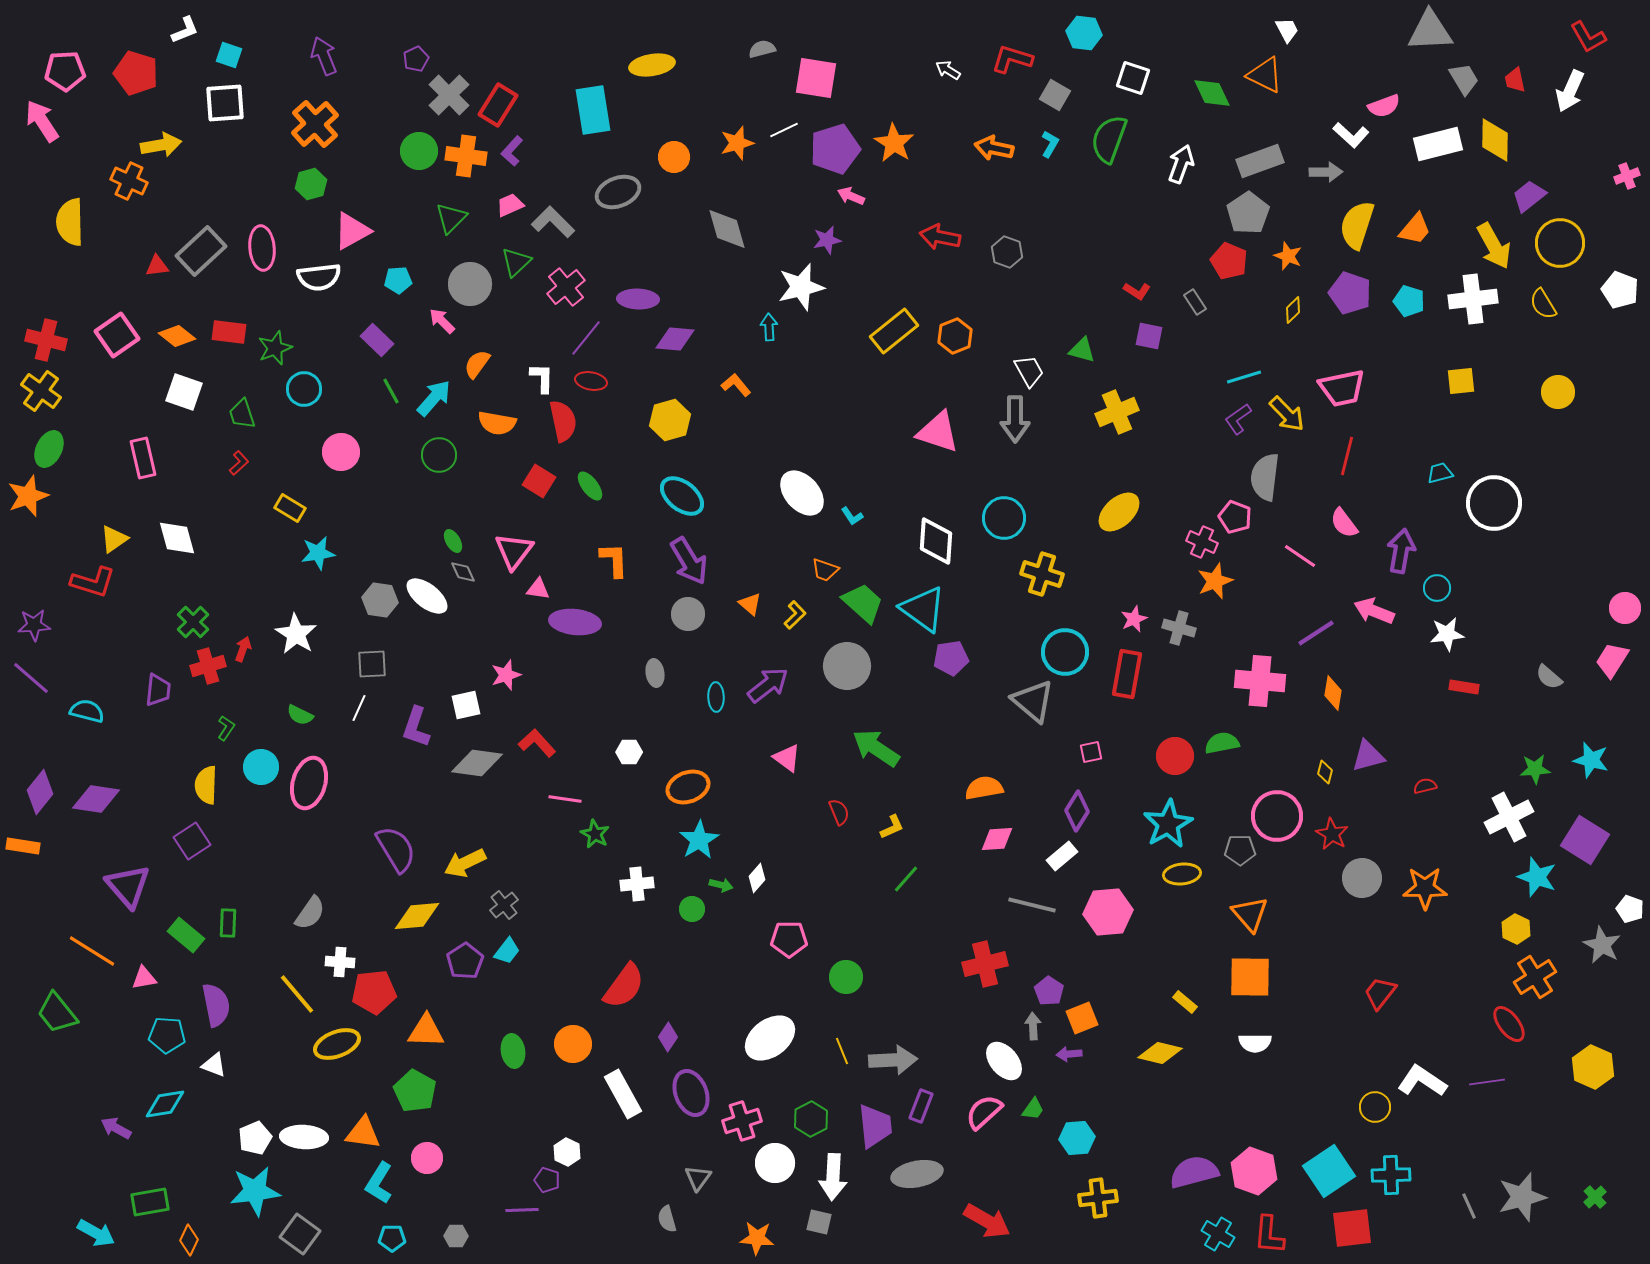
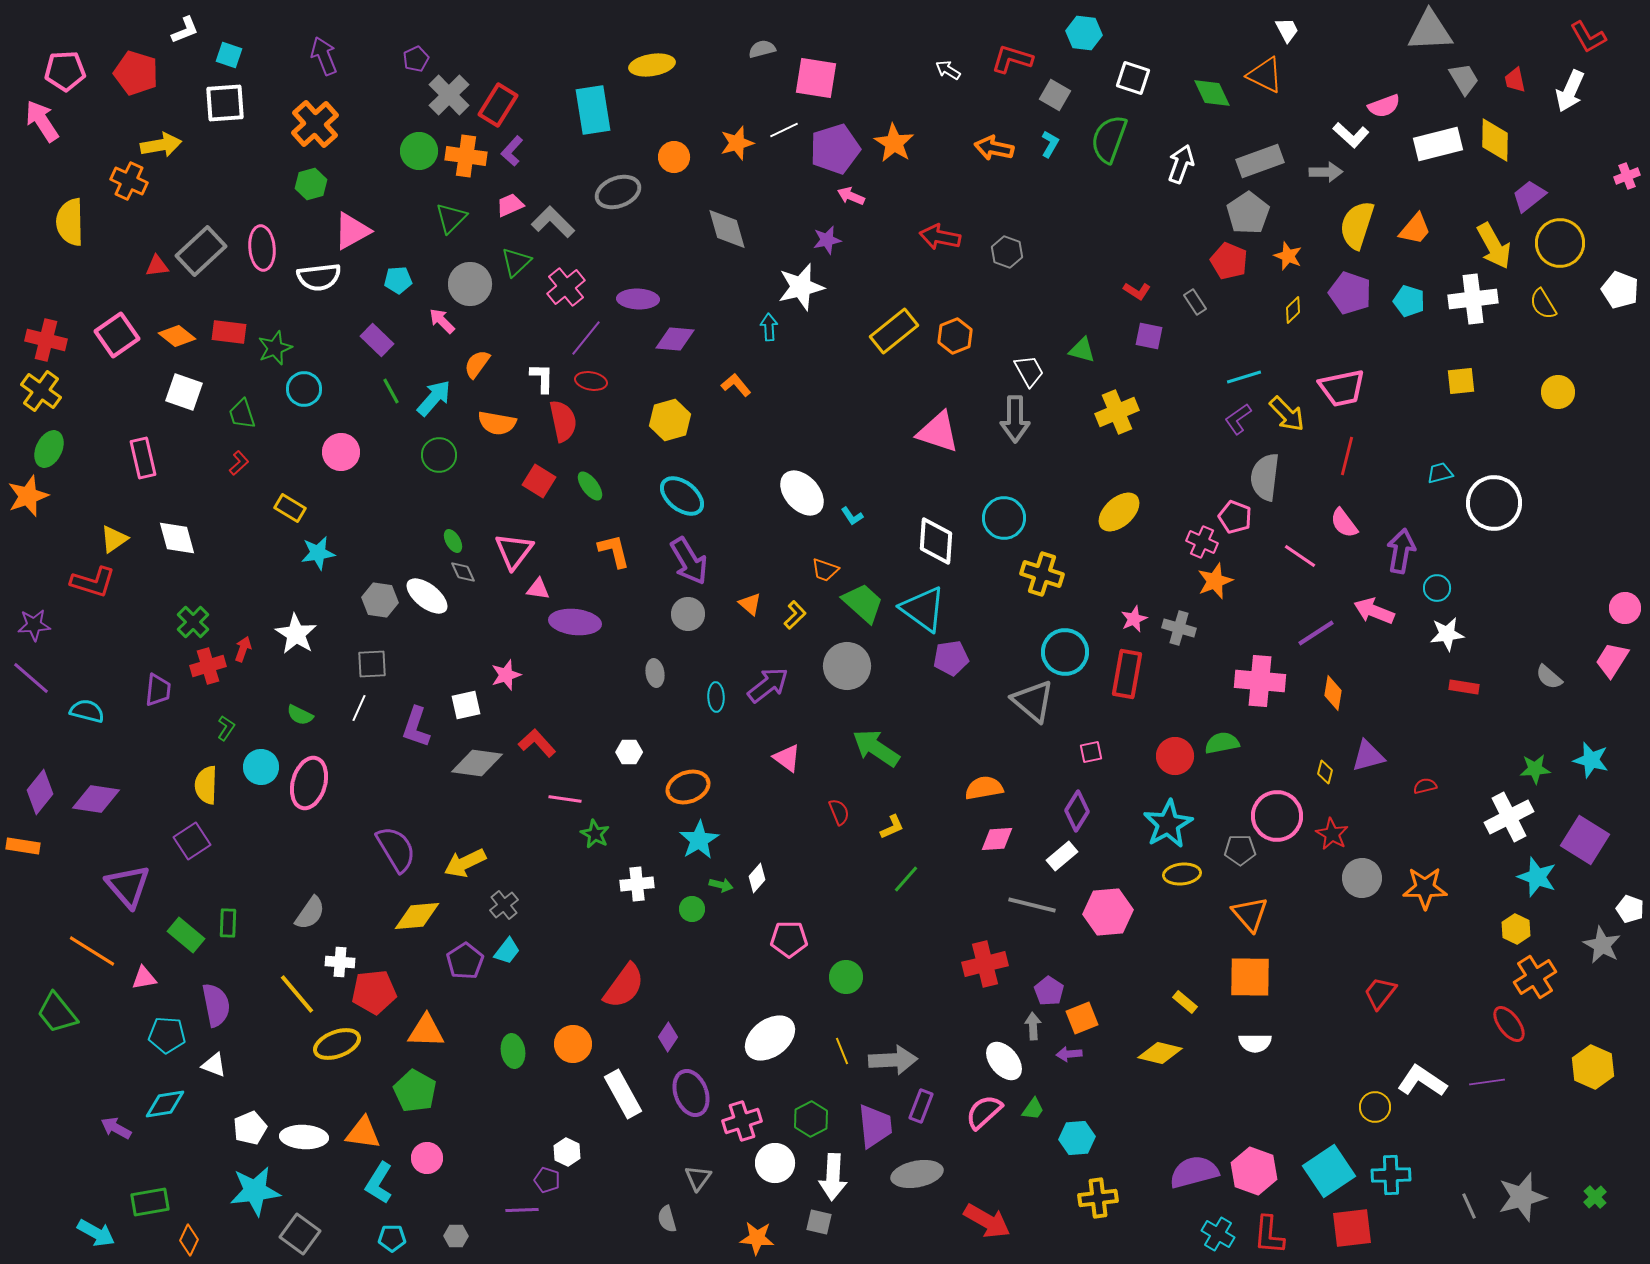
orange L-shape at (614, 560): moved 9 px up; rotated 12 degrees counterclockwise
white pentagon at (255, 1138): moved 5 px left, 10 px up
